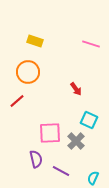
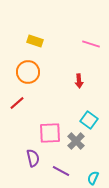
red arrow: moved 3 px right, 8 px up; rotated 32 degrees clockwise
red line: moved 2 px down
cyan square: rotated 12 degrees clockwise
purple semicircle: moved 3 px left, 1 px up
